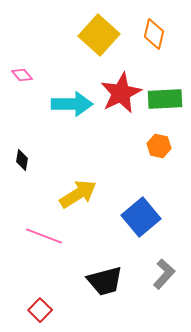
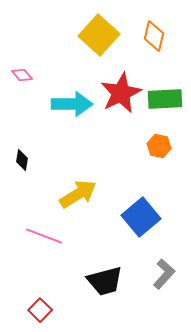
orange diamond: moved 2 px down
